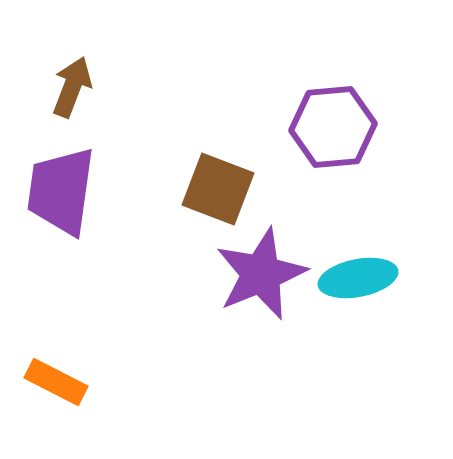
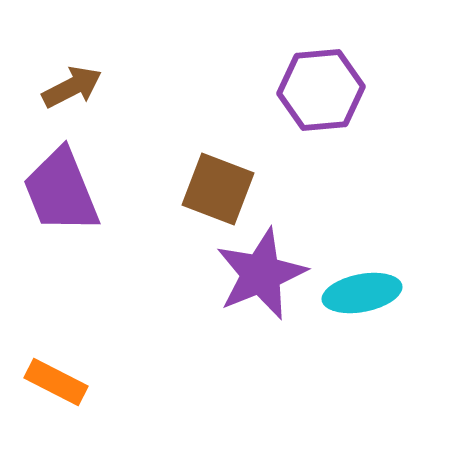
brown arrow: rotated 42 degrees clockwise
purple hexagon: moved 12 px left, 37 px up
purple trapezoid: rotated 30 degrees counterclockwise
cyan ellipse: moved 4 px right, 15 px down
